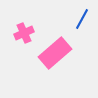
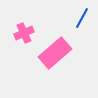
blue line: moved 1 px up
